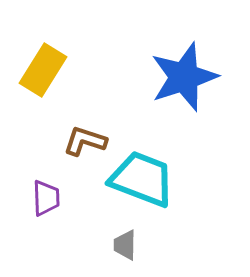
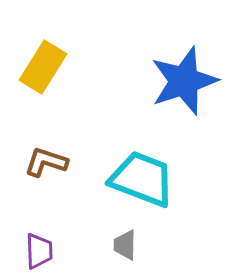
yellow rectangle: moved 3 px up
blue star: moved 4 px down
brown L-shape: moved 39 px left, 21 px down
purple trapezoid: moved 7 px left, 53 px down
